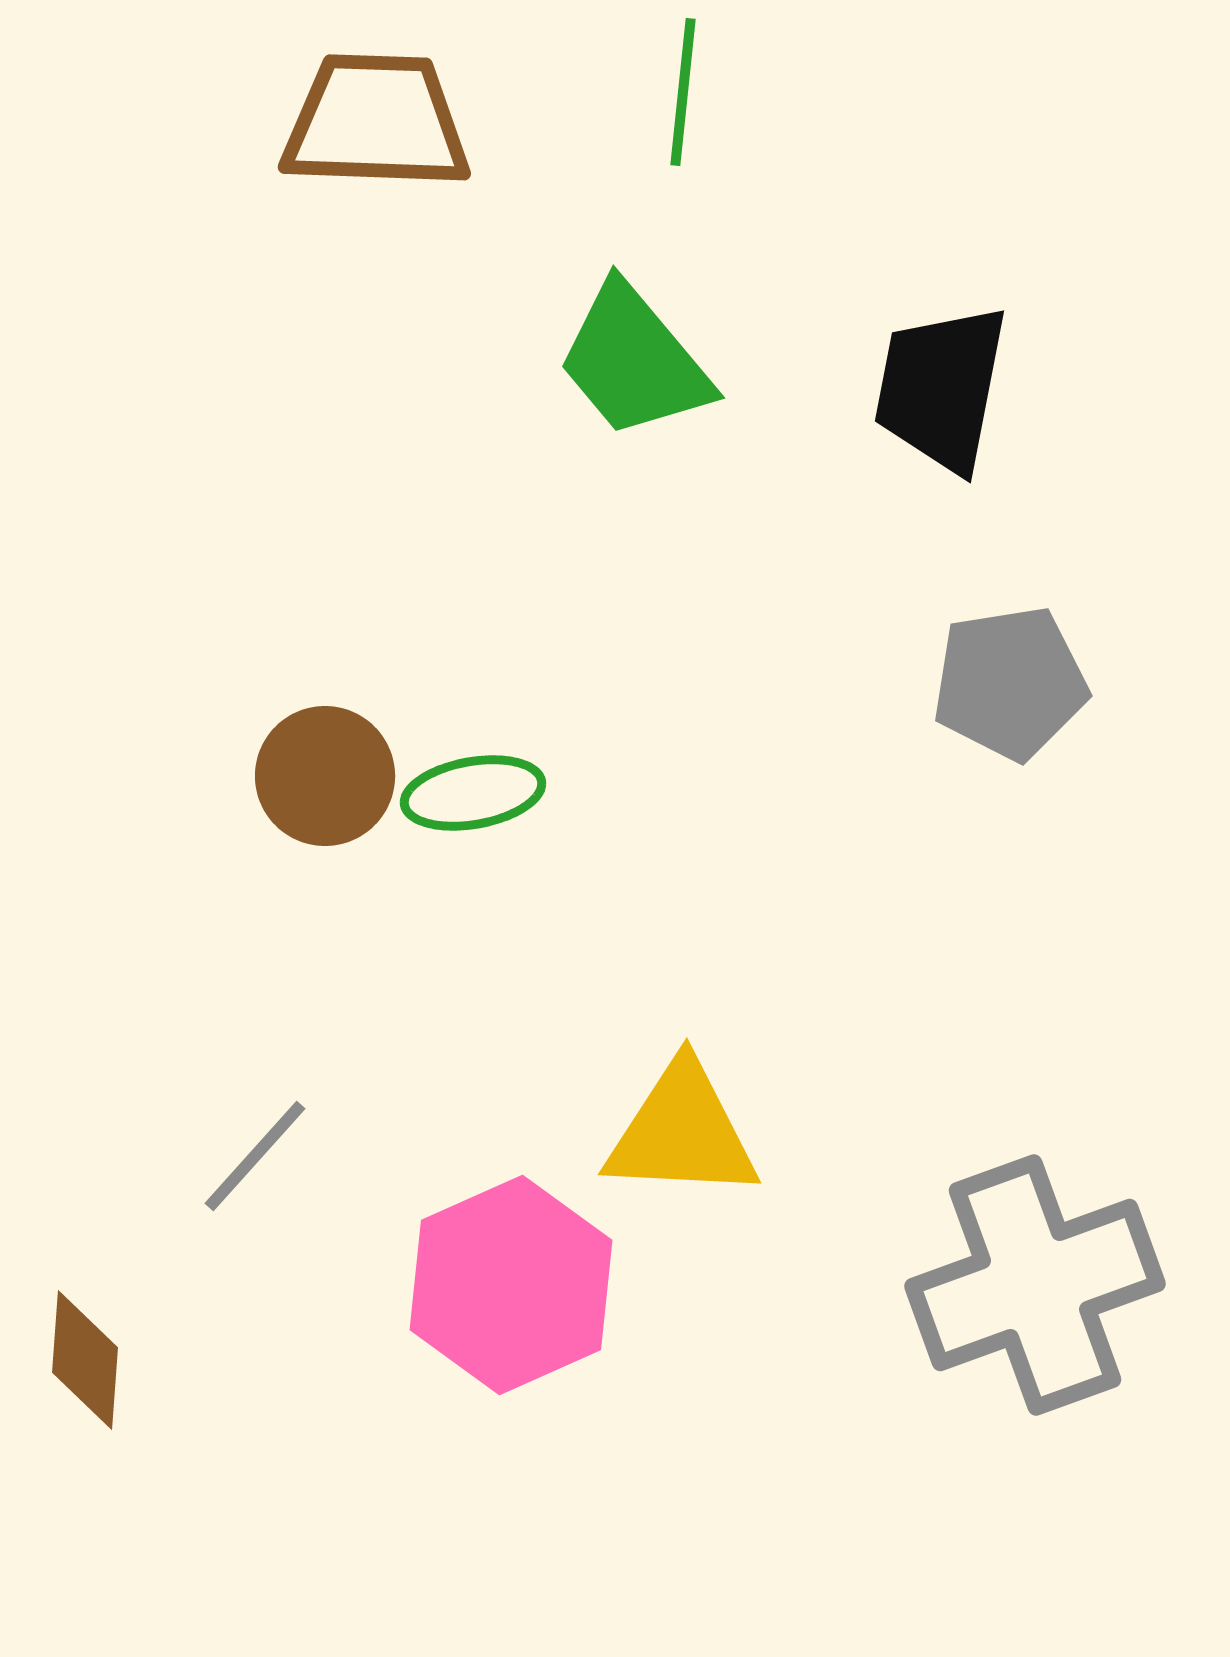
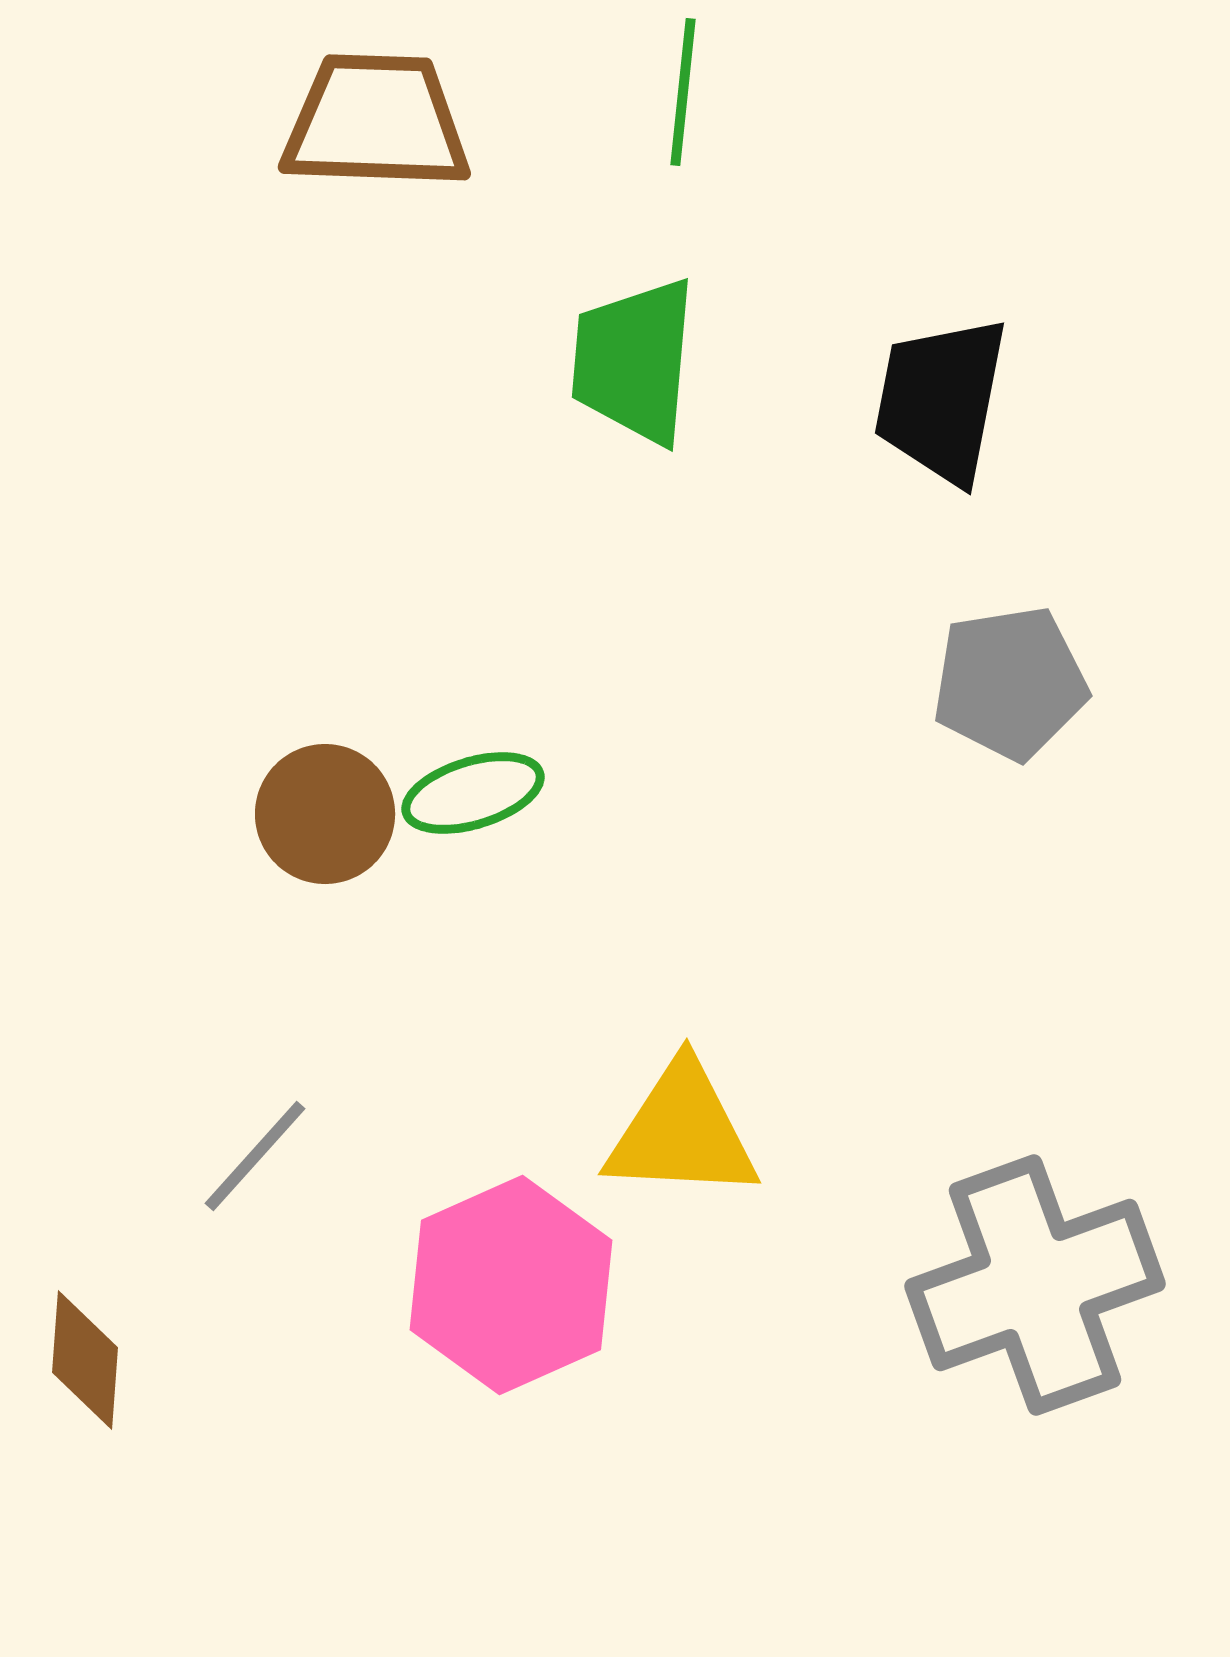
green trapezoid: rotated 45 degrees clockwise
black trapezoid: moved 12 px down
brown circle: moved 38 px down
green ellipse: rotated 7 degrees counterclockwise
